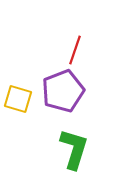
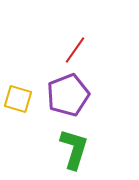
red line: rotated 16 degrees clockwise
purple pentagon: moved 5 px right, 4 px down
